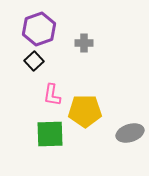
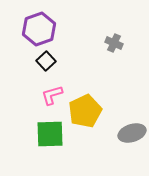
gray cross: moved 30 px right; rotated 24 degrees clockwise
black square: moved 12 px right
pink L-shape: rotated 65 degrees clockwise
yellow pentagon: rotated 24 degrees counterclockwise
gray ellipse: moved 2 px right
